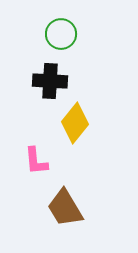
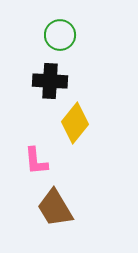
green circle: moved 1 px left, 1 px down
brown trapezoid: moved 10 px left
